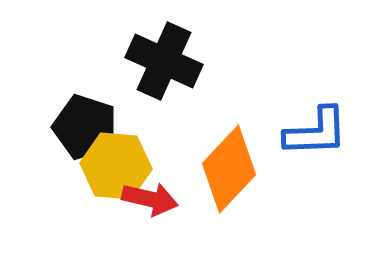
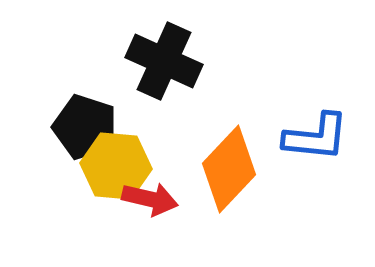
blue L-shape: moved 5 px down; rotated 8 degrees clockwise
